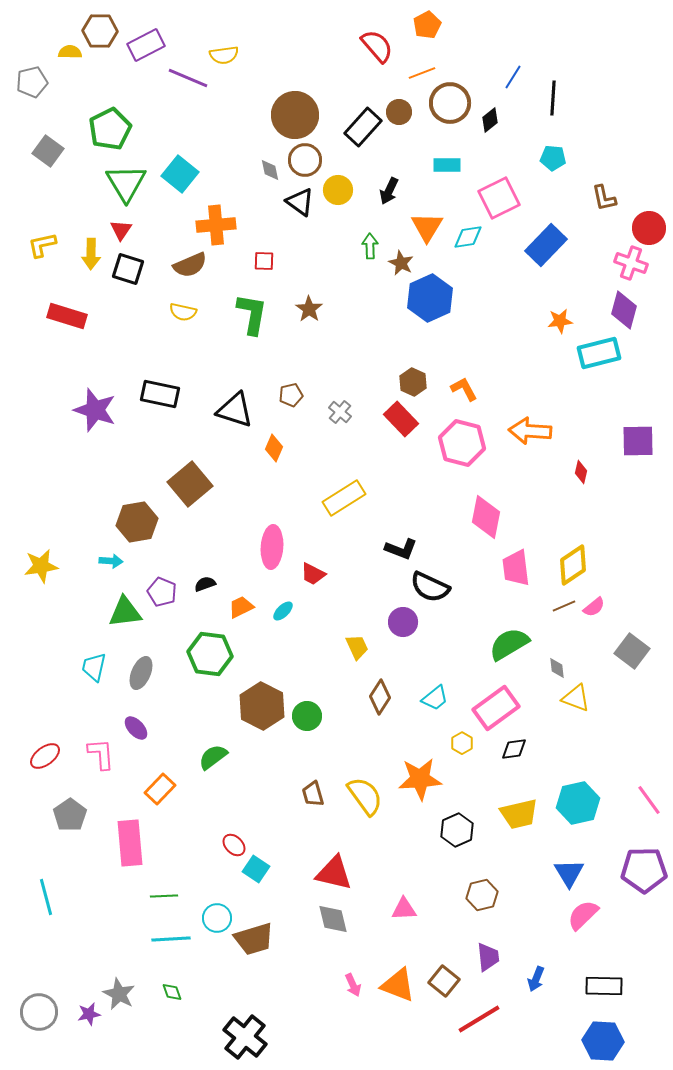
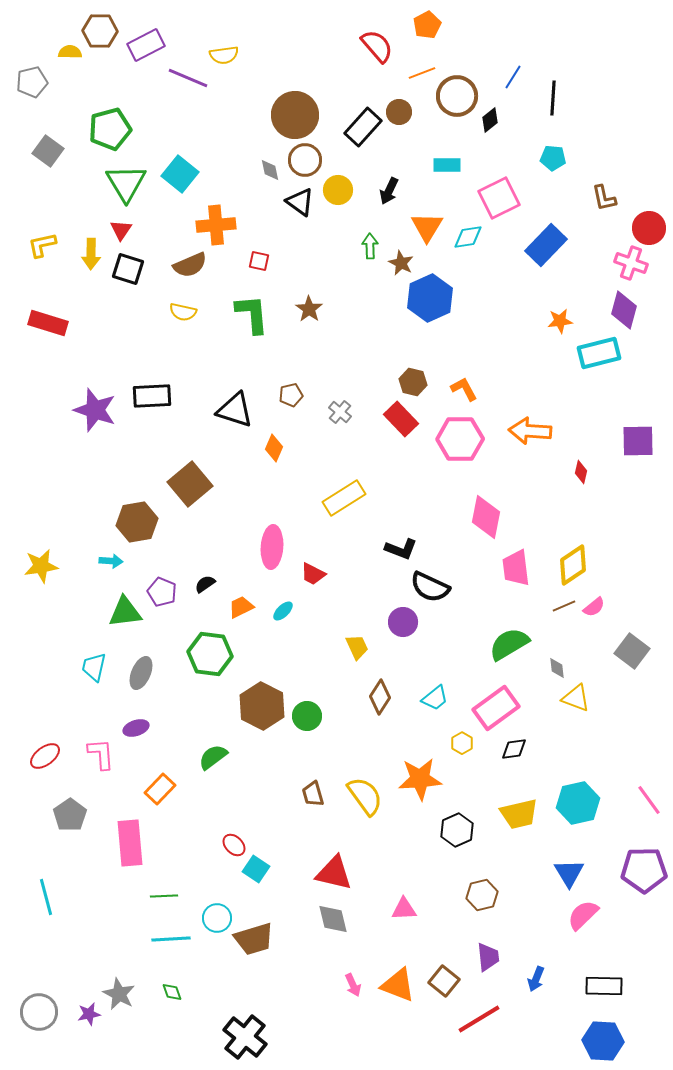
brown circle at (450, 103): moved 7 px right, 7 px up
green pentagon at (110, 129): rotated 12 degrees clockwise
red square at (264, 261): moved 5 px left; rotated 10 degrees clockwise
green L-shape at (252, 314): rotated 15 degrees counterclockwise
red rectangle at (67, 316): moved 19 px left, 7 px down
brown hexagon at (413, 382): rotated 12 degrees counterclockwise
black rectangle at (160, 394): moved 8 px left, 2 px down; rotated 15 degrees counterclockwise
pink hexagon at (462, 443): moved 2 px left, 4 px up; rotated 15 degrees counterclockwise
black semicircle at (205, 584): rotated 15 degrees counterclockwise
purple ellipse at (136, 728): rotated 65 degrees counterclockwise
